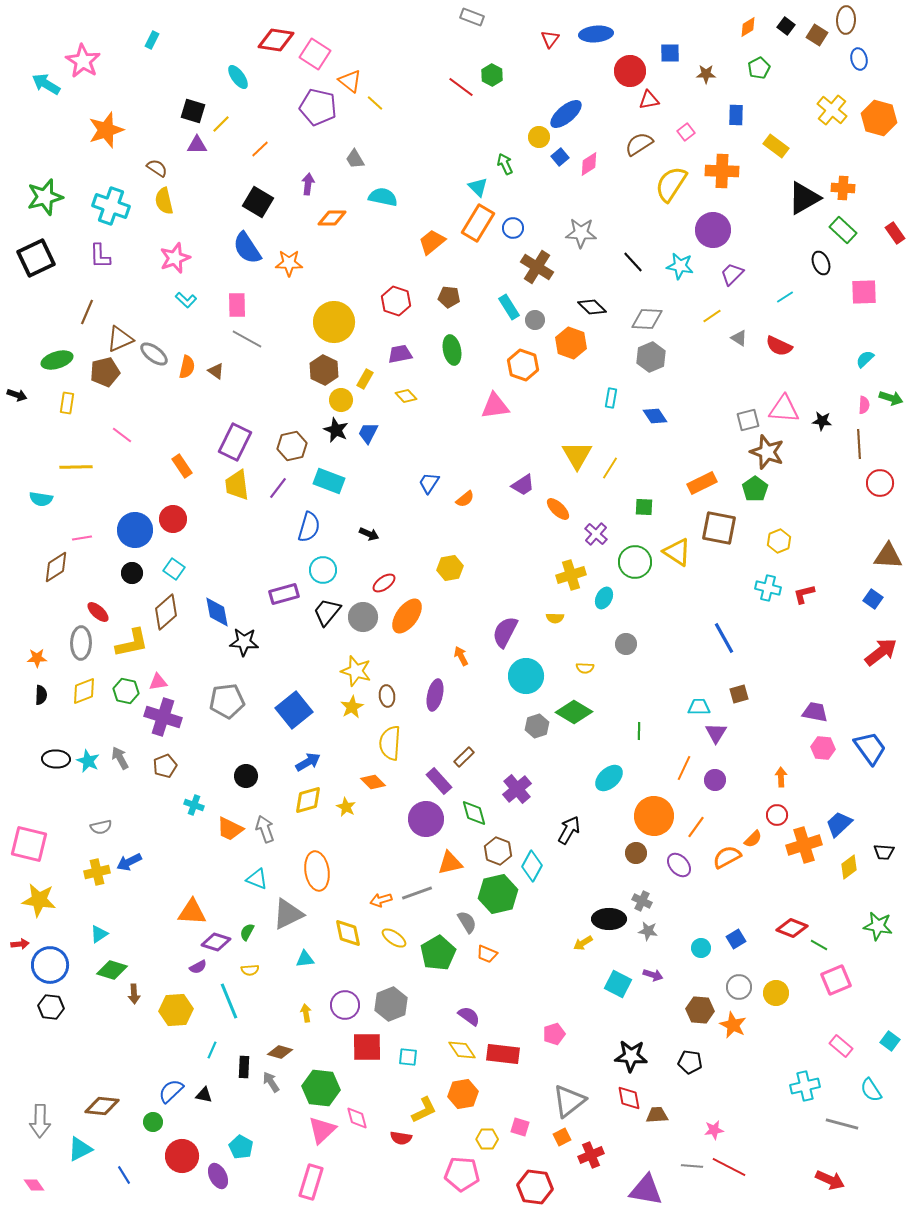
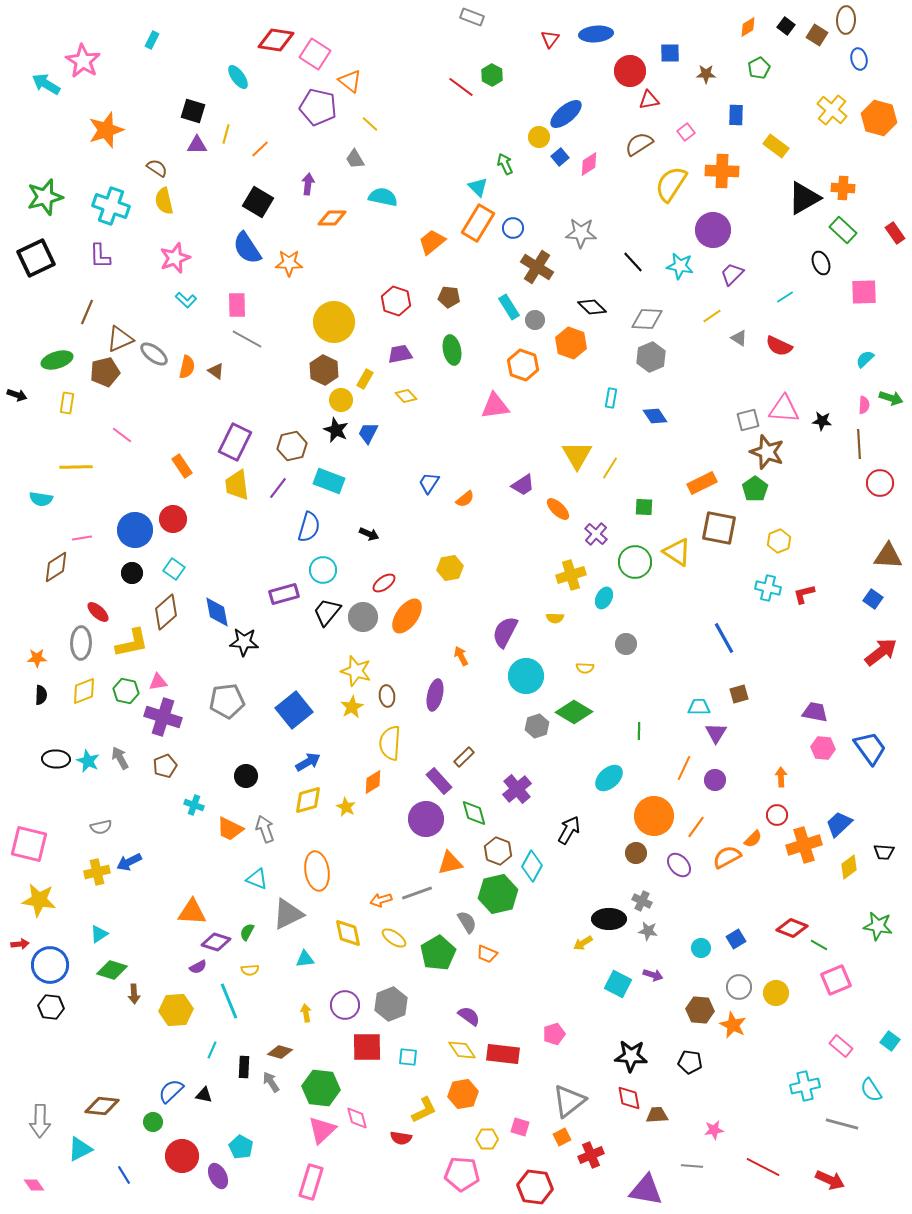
yellow line at (375, 103): moved 5 px left, 21 px down
yellow line at (221, 124): moved 5 px right, 10 px down; rotated 30 degrees counterclockwise
orange diamond at (373, 782): rotated 75 degrees counterclockwise
red line at (729, 1167): moved 34 px right
